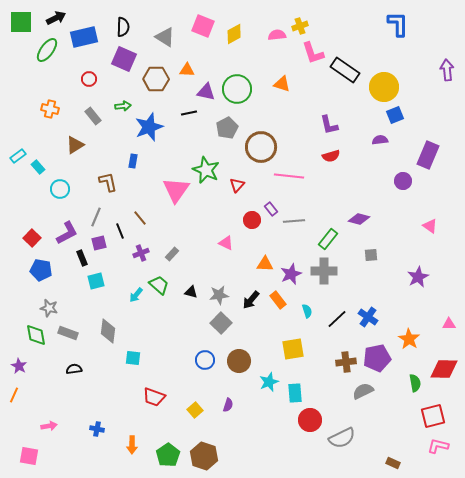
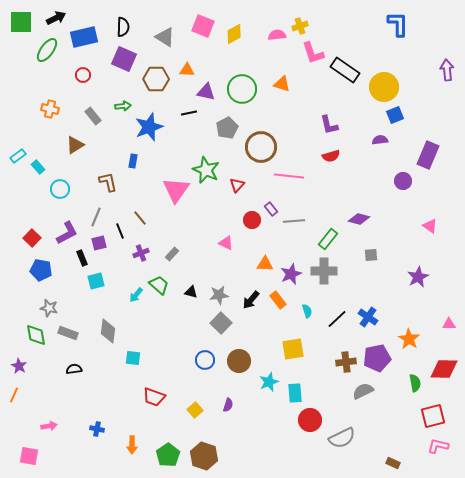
red circle at (89, 79): moved 6 px left, 4 px up
green circle at (237, 89): moved 5 px right
